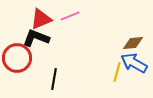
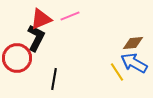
black L-shape: rotated 96 degrees clockwise
yellow line: rotated 48 degrees counterclockwise
